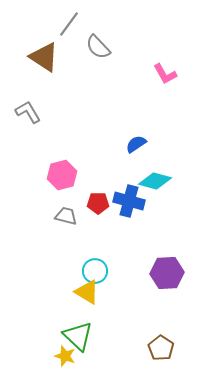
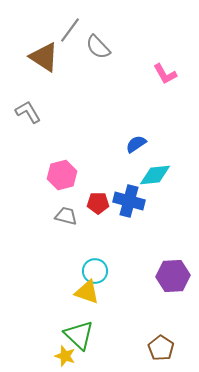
gray line: moved 1 px right, 6 px down
cyan diamond: moved 6 px up; rotated 20 degrees counterclockwise
purple hexagon: moved 6 px right, 3 px down
yellow triangle: rotated 12 degrees counterclockwise
green triangle: moved 1 px right, 1 px up
